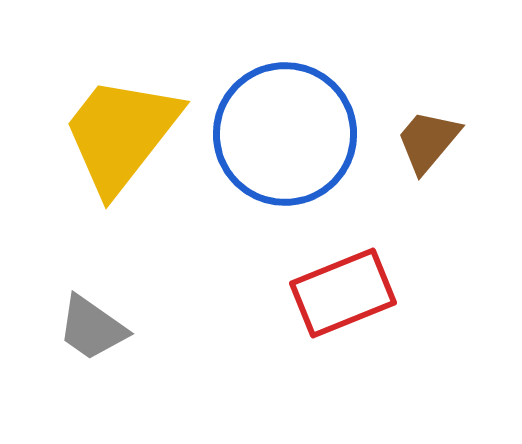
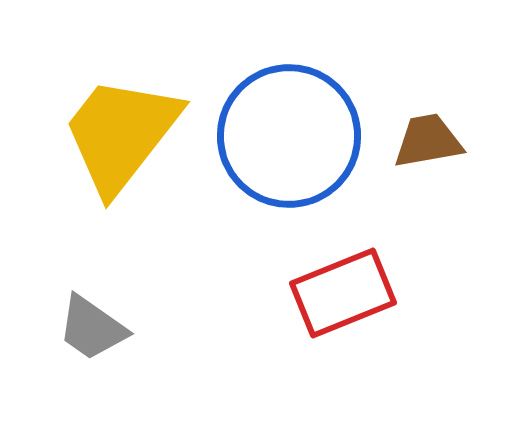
blue circle: moved 4 px right, 2 px down
brown trapezoid: rotated 40 degrees clockwise
